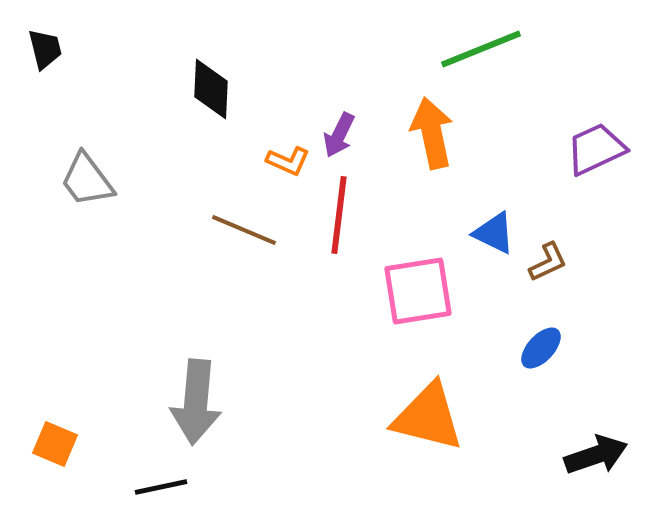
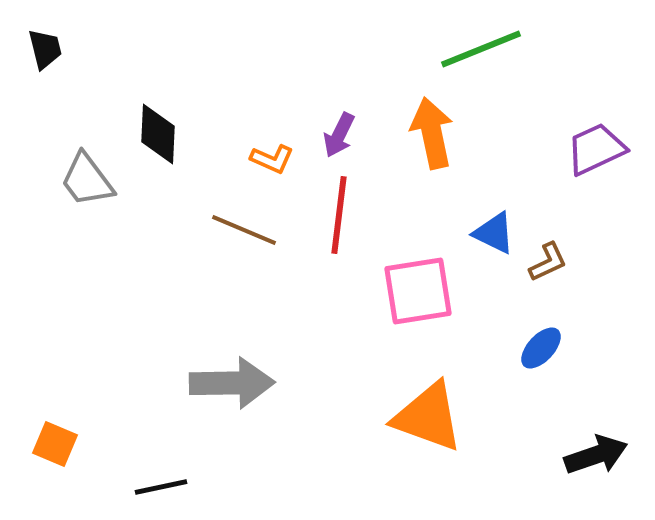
black diamond: moved 53 px left, 45 px down
orange L-shape: moved 16 px left, 2 px up
gray arrow: moved 36 px right, 19 px up; rotated 96 degrees counterclockwise
orange triangle: rotated 6 degrees clockwise
